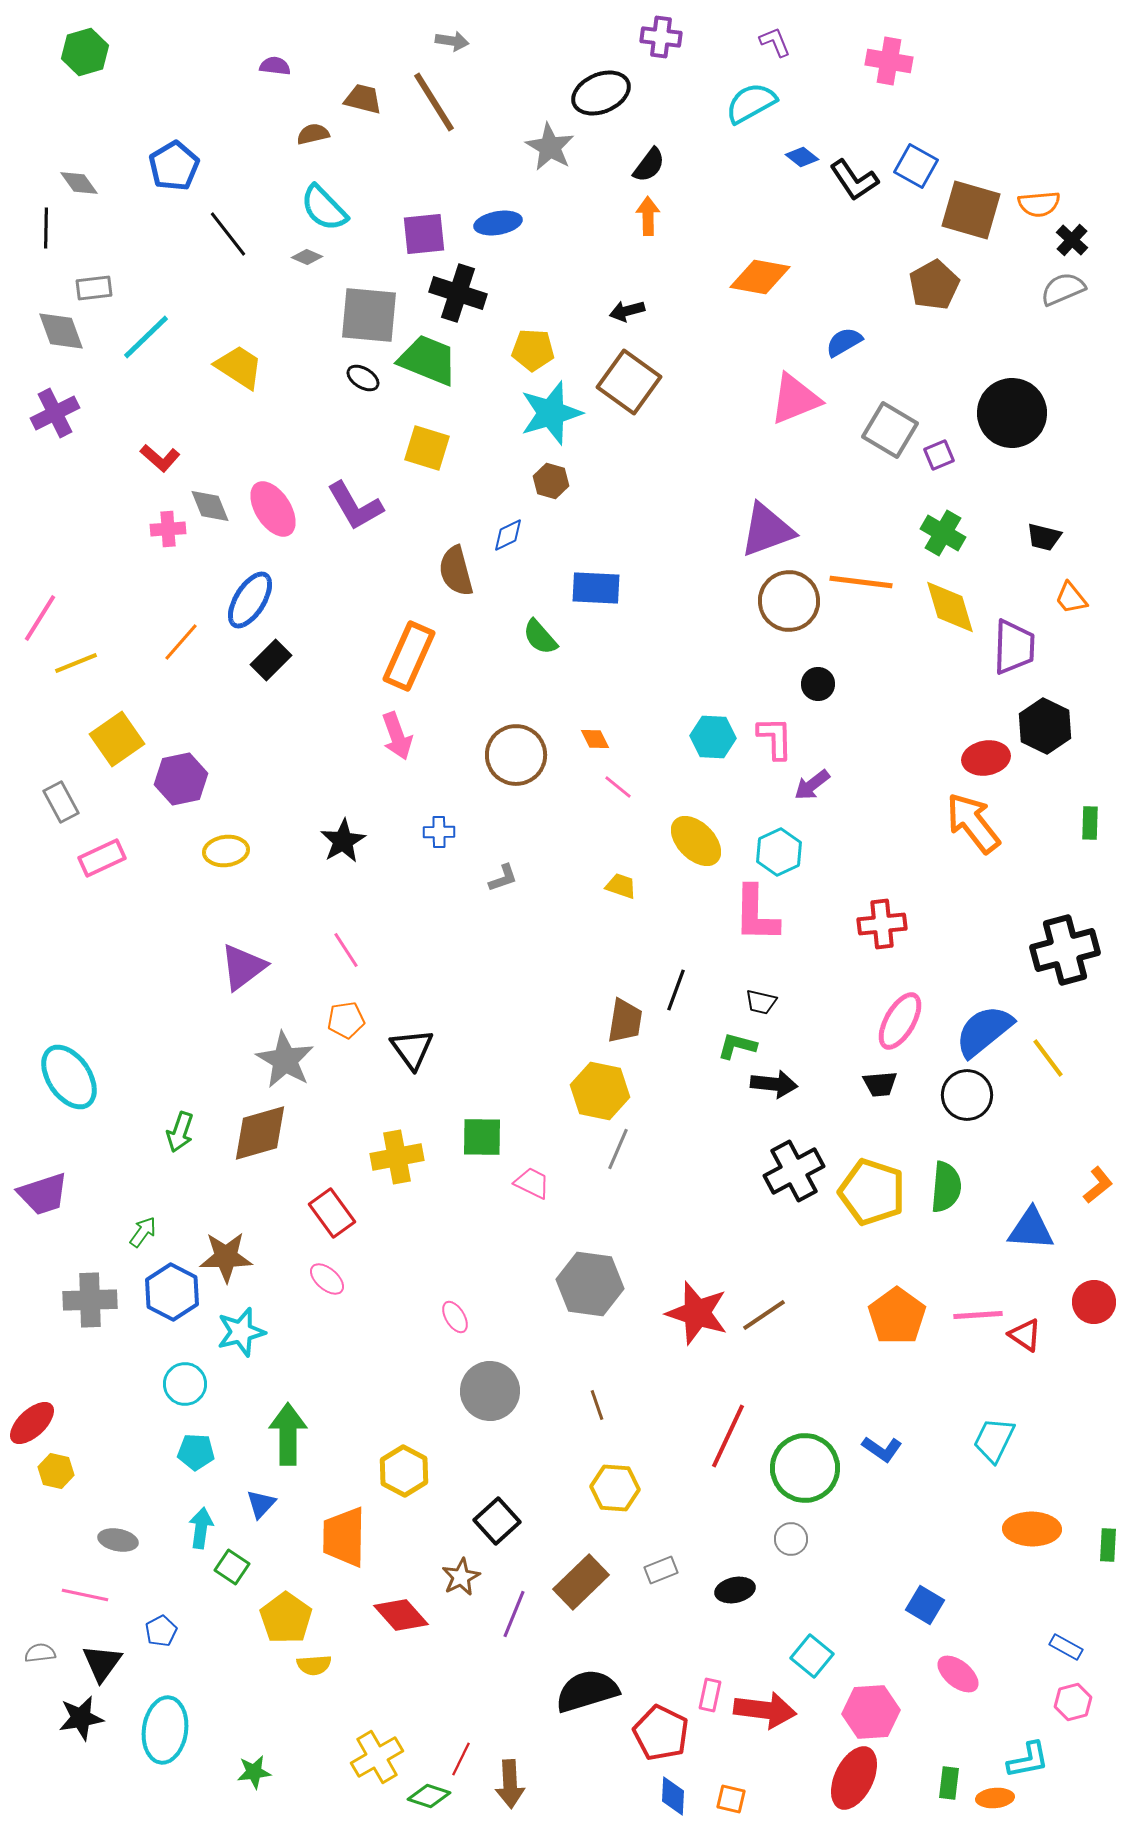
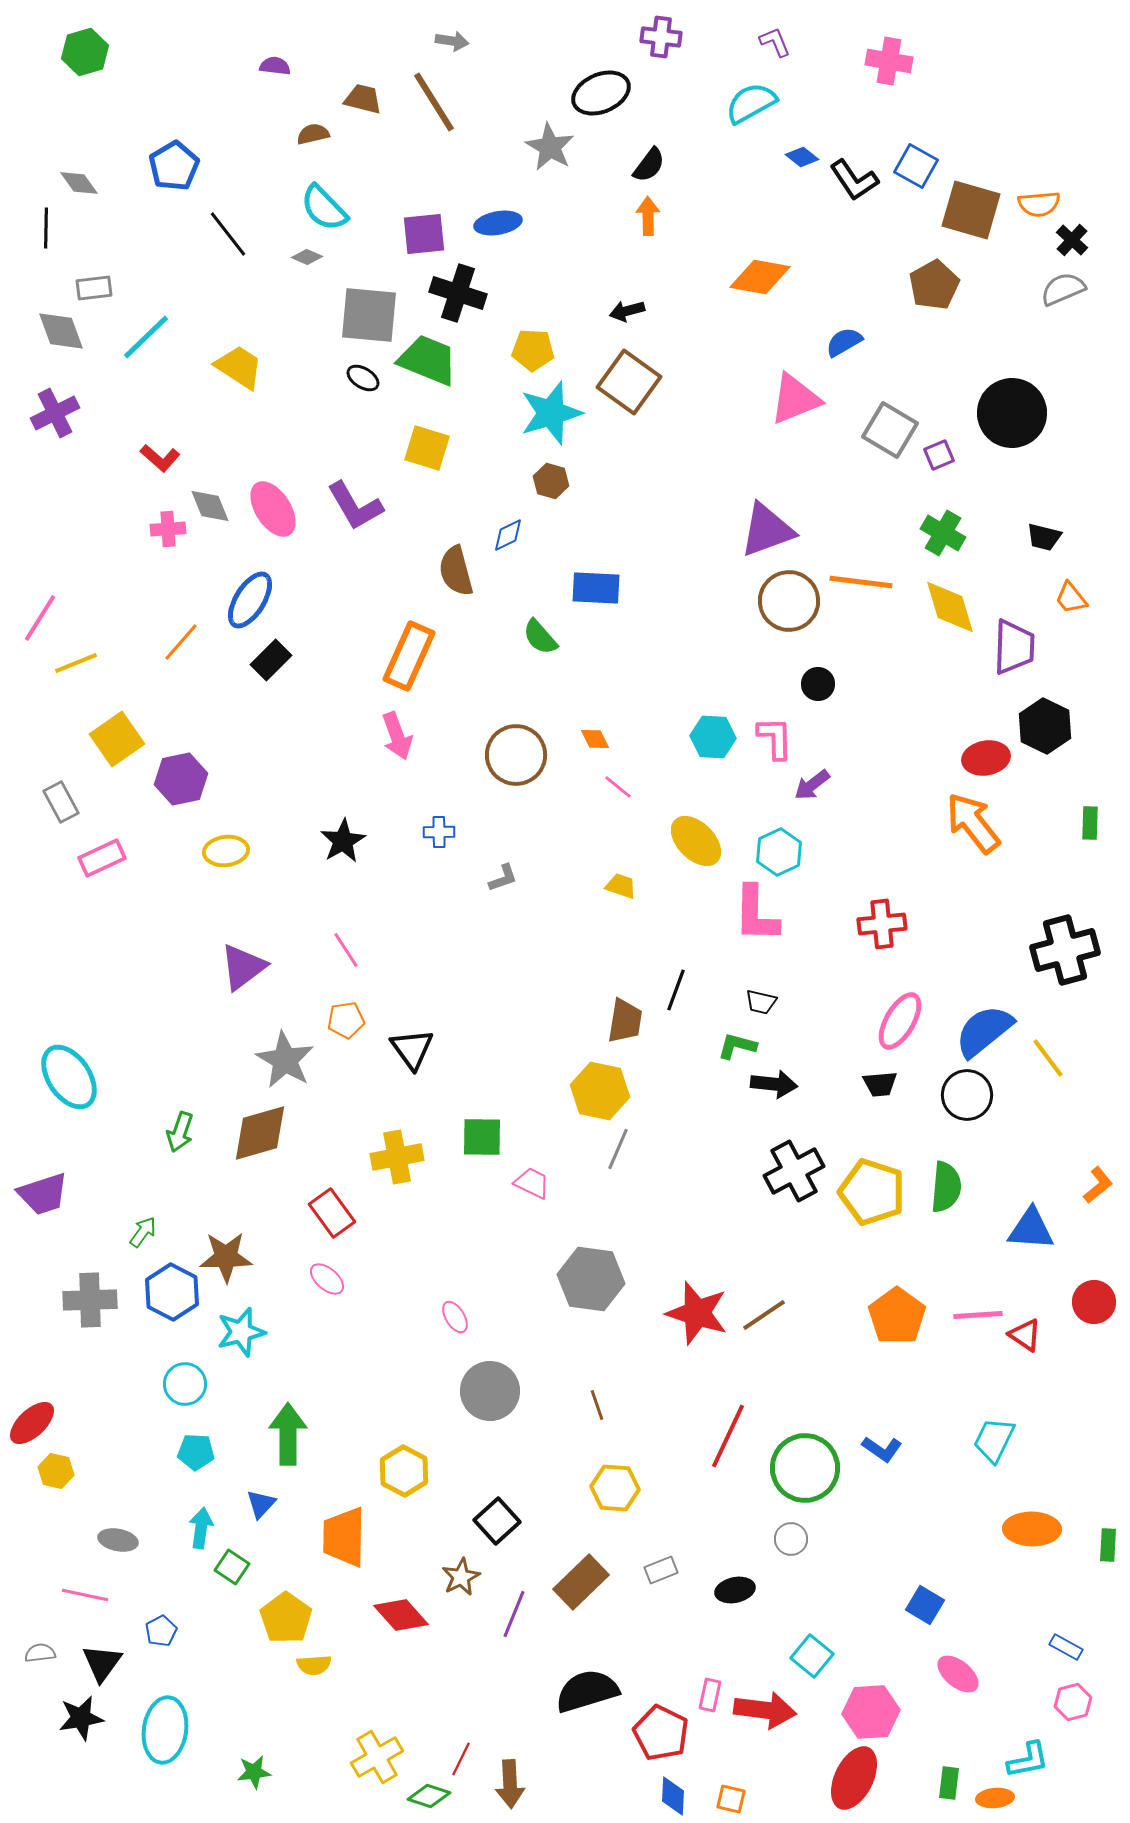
gray hexagon at (590, 1284): moved 1 px right, 5 px up
